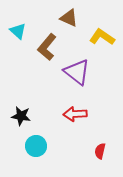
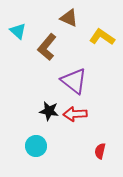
purple triangle: moved 3 px left, 9 px down
black star: moved 28 px right, 5 px up
